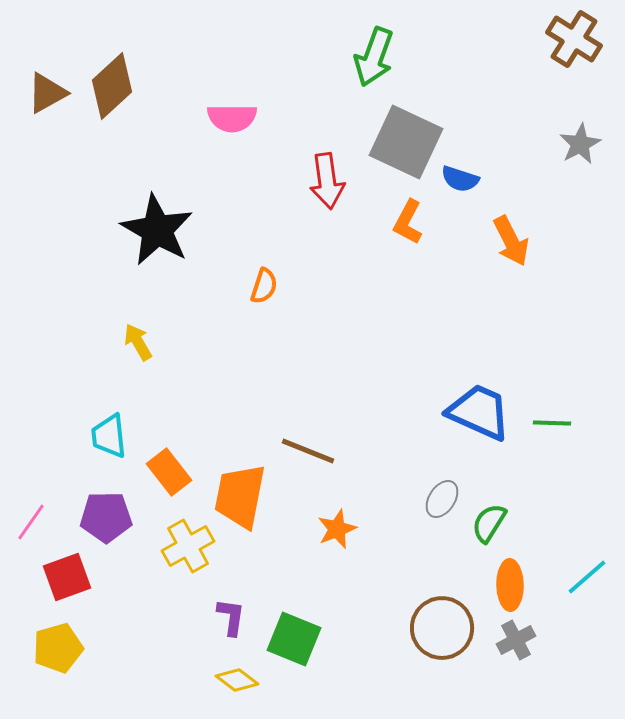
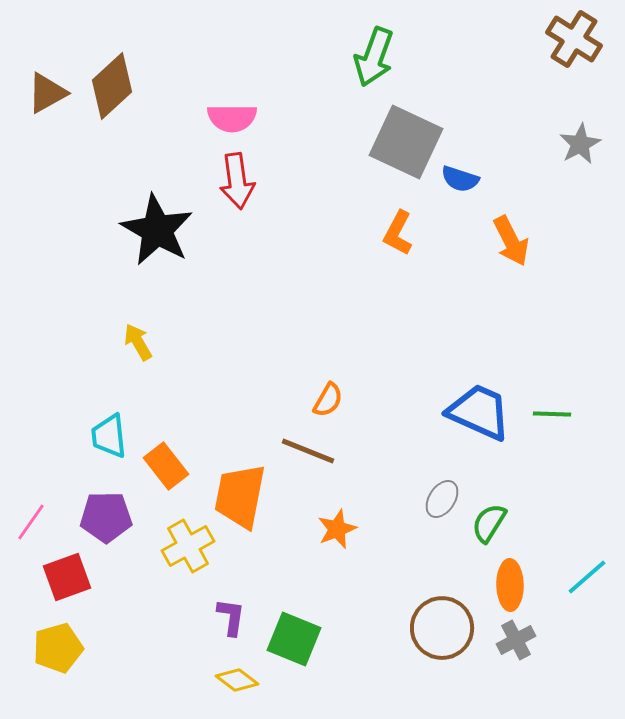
red arrow: moved 90 px left
orange L-shape: moved 10 px left, 11 px down
orange semicircle: moved 64 px right, 114 px down; rotated 12 degrees clockwise
green line: moved 9 px up
orange rectangle: moved 3 px left, 6 px up
